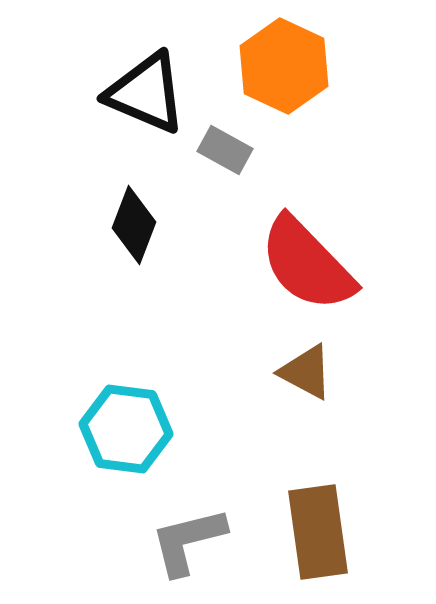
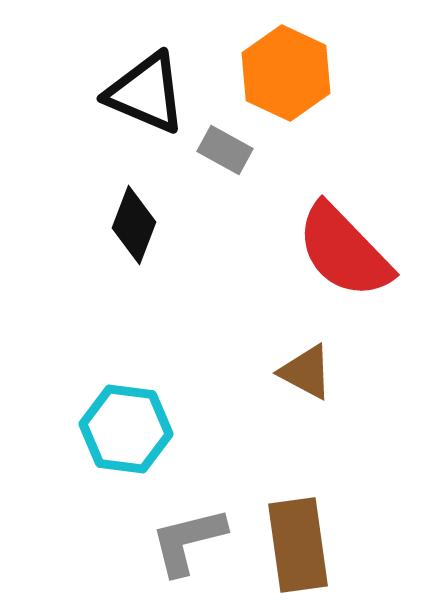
orange hexagon: moved 2 px right, 7 px down
red semicircle: moved 37 px right, 13 px up
brown rectangle: moved 20 px left, 13 px down
